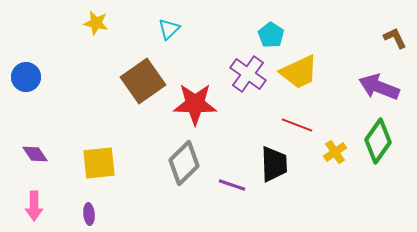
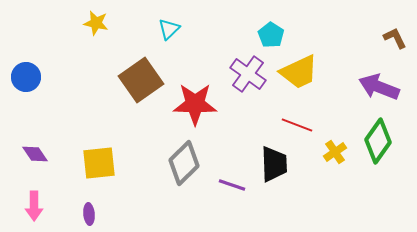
brown square: moved 2 px left, 1 px up
